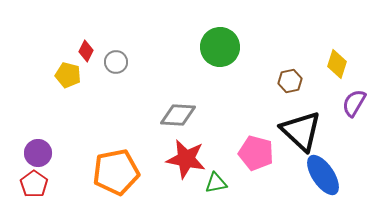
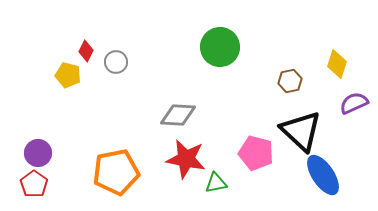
purple semicircle: rotated 36 degrees clockwise
